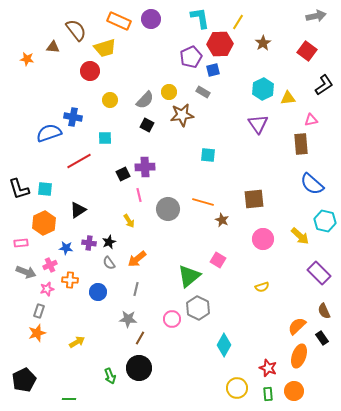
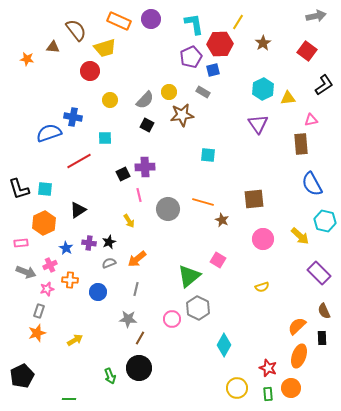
cyan L-shape at (200, 18): moved 6 px left, 6 px down
blue semicircle at (312, 184): rotated 20 degrees clockwise
blue star at (66, 248): rotated 24 degrees clockwise
gray semicircle at (109, 263): rotated 104 degrees clockwise
black rectangle at (322, 338): rotated 32 degrees clockwise
yellow arrow at (77, 342): moved 2 px left, 2 px up
black pentagon at (24, 380): moved 2 px left, 4 px up
orange circle at (294, 391): moved 3 px left, 3 px up
